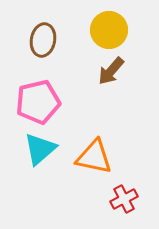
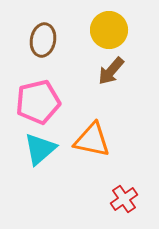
orange triangle: moved 2 px left, 17 px up
red cross: rotated 8 degrees counterclockwise
